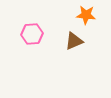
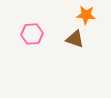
brown triangle: moved 1 px right, 2 px up; rotated 42 degrees clockwise
